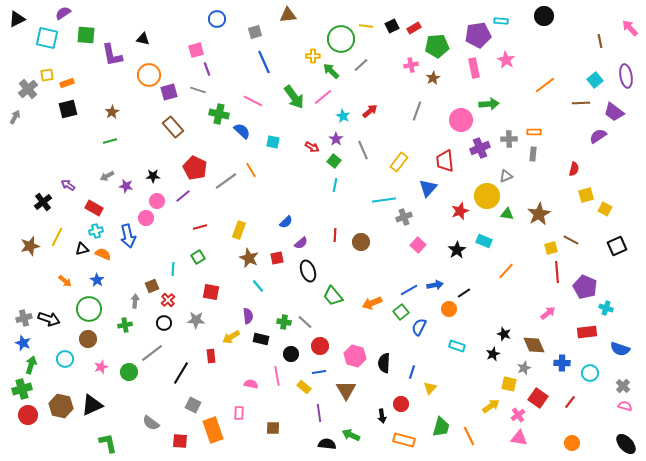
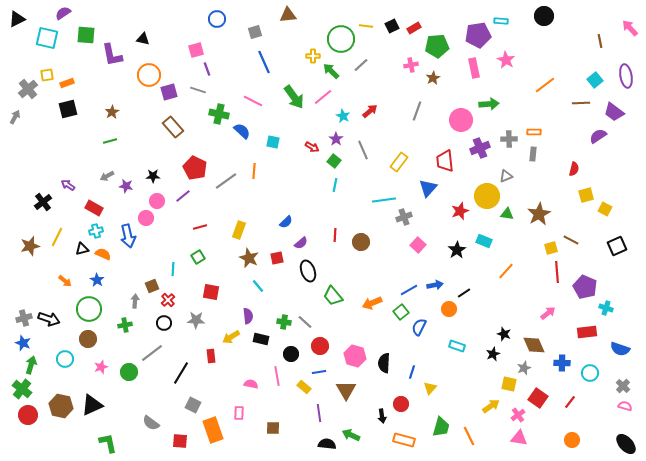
orange line at (251, 170): moved 3 px right, 1 px down; rotated 35 degrees clockwise
green cross at (22, 389): rotated 36 degrees counterclockwise
orange circle at (572, 443): moved 3 px up
